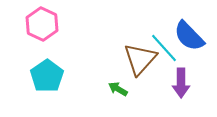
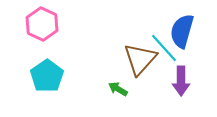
blue semicircle: moved 7 px left, 5 px up; rotated 60 degrees clockwise
purple arrow: moved 2 px up
